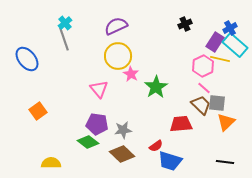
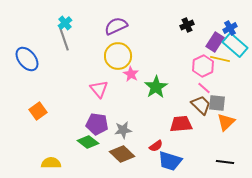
black cross: moved 2 px right, 1 px down
